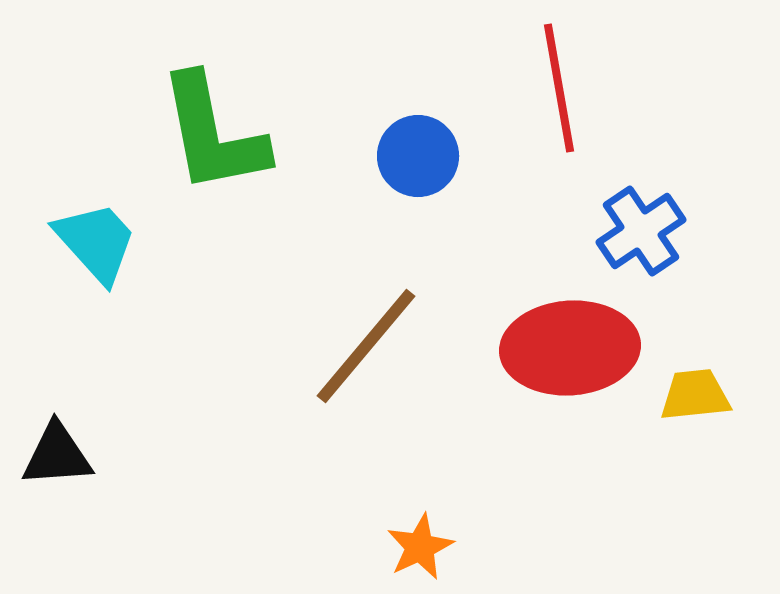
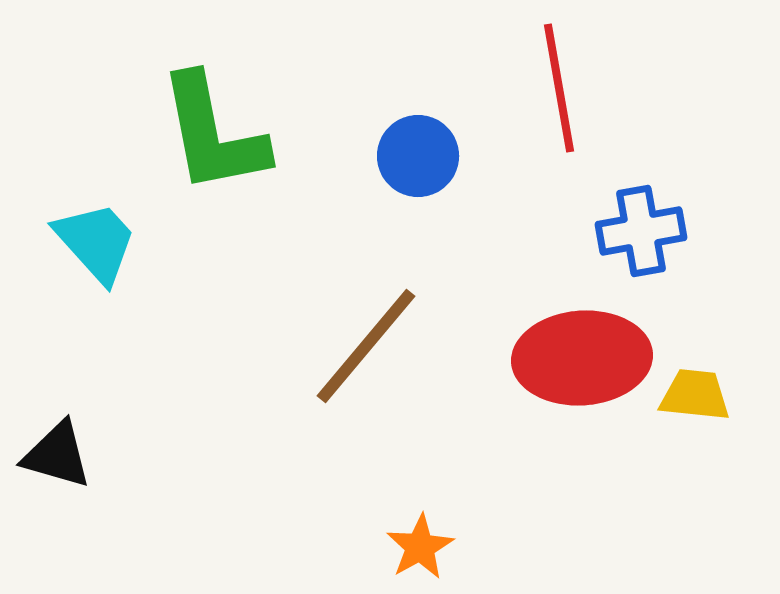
blue cross: rotated 24 degrees clockwise
red ellipse: moved 12 px right, 10 px down
yellow trapezoid: rotated 12 degrees clockwise
black triangle: rotated 20 degrees clockwise
orange star: rotated 4 degrees counterclockwise
